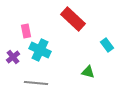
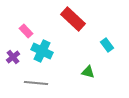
pink rectangle: rotated 32 degrees counterclockwise
cyan cross: moved 2 px right, 1 px down
